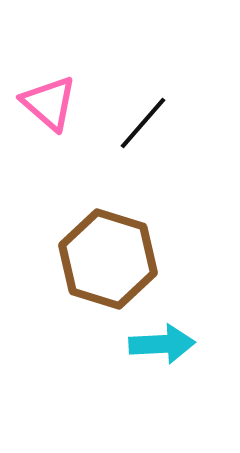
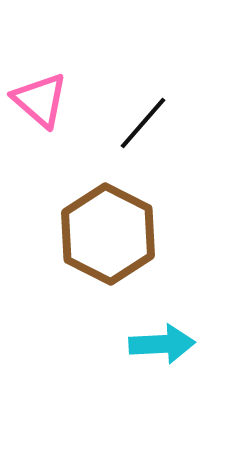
pink triangle: moved 9 px left, 3 px up
brown hexagon: moved 25 px up; rotated 10 degrees clockwise
